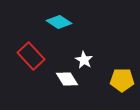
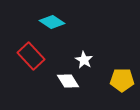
cyan diamond: moved 7 px left
white diamond: moved 1 px right, 2 px down
